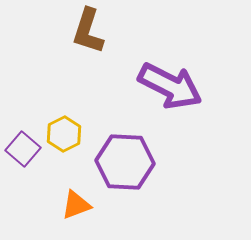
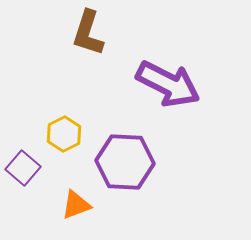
brown L-shape: moved 2 px down
purple arrow: moved 2 px left, 2 px up
purple square: moved 19 px down
